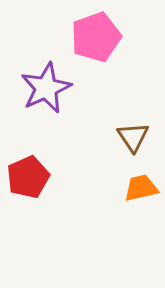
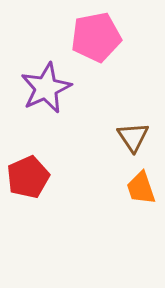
pink pentagon: rotated 9 degrees clockwise
orange trapezoid: rotated 96 degrees counterclockwise
